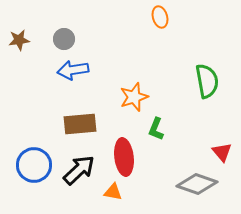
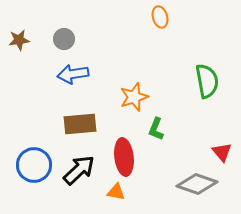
blue arrow: moved 4 px down
orange triangle: moved 3 px right
